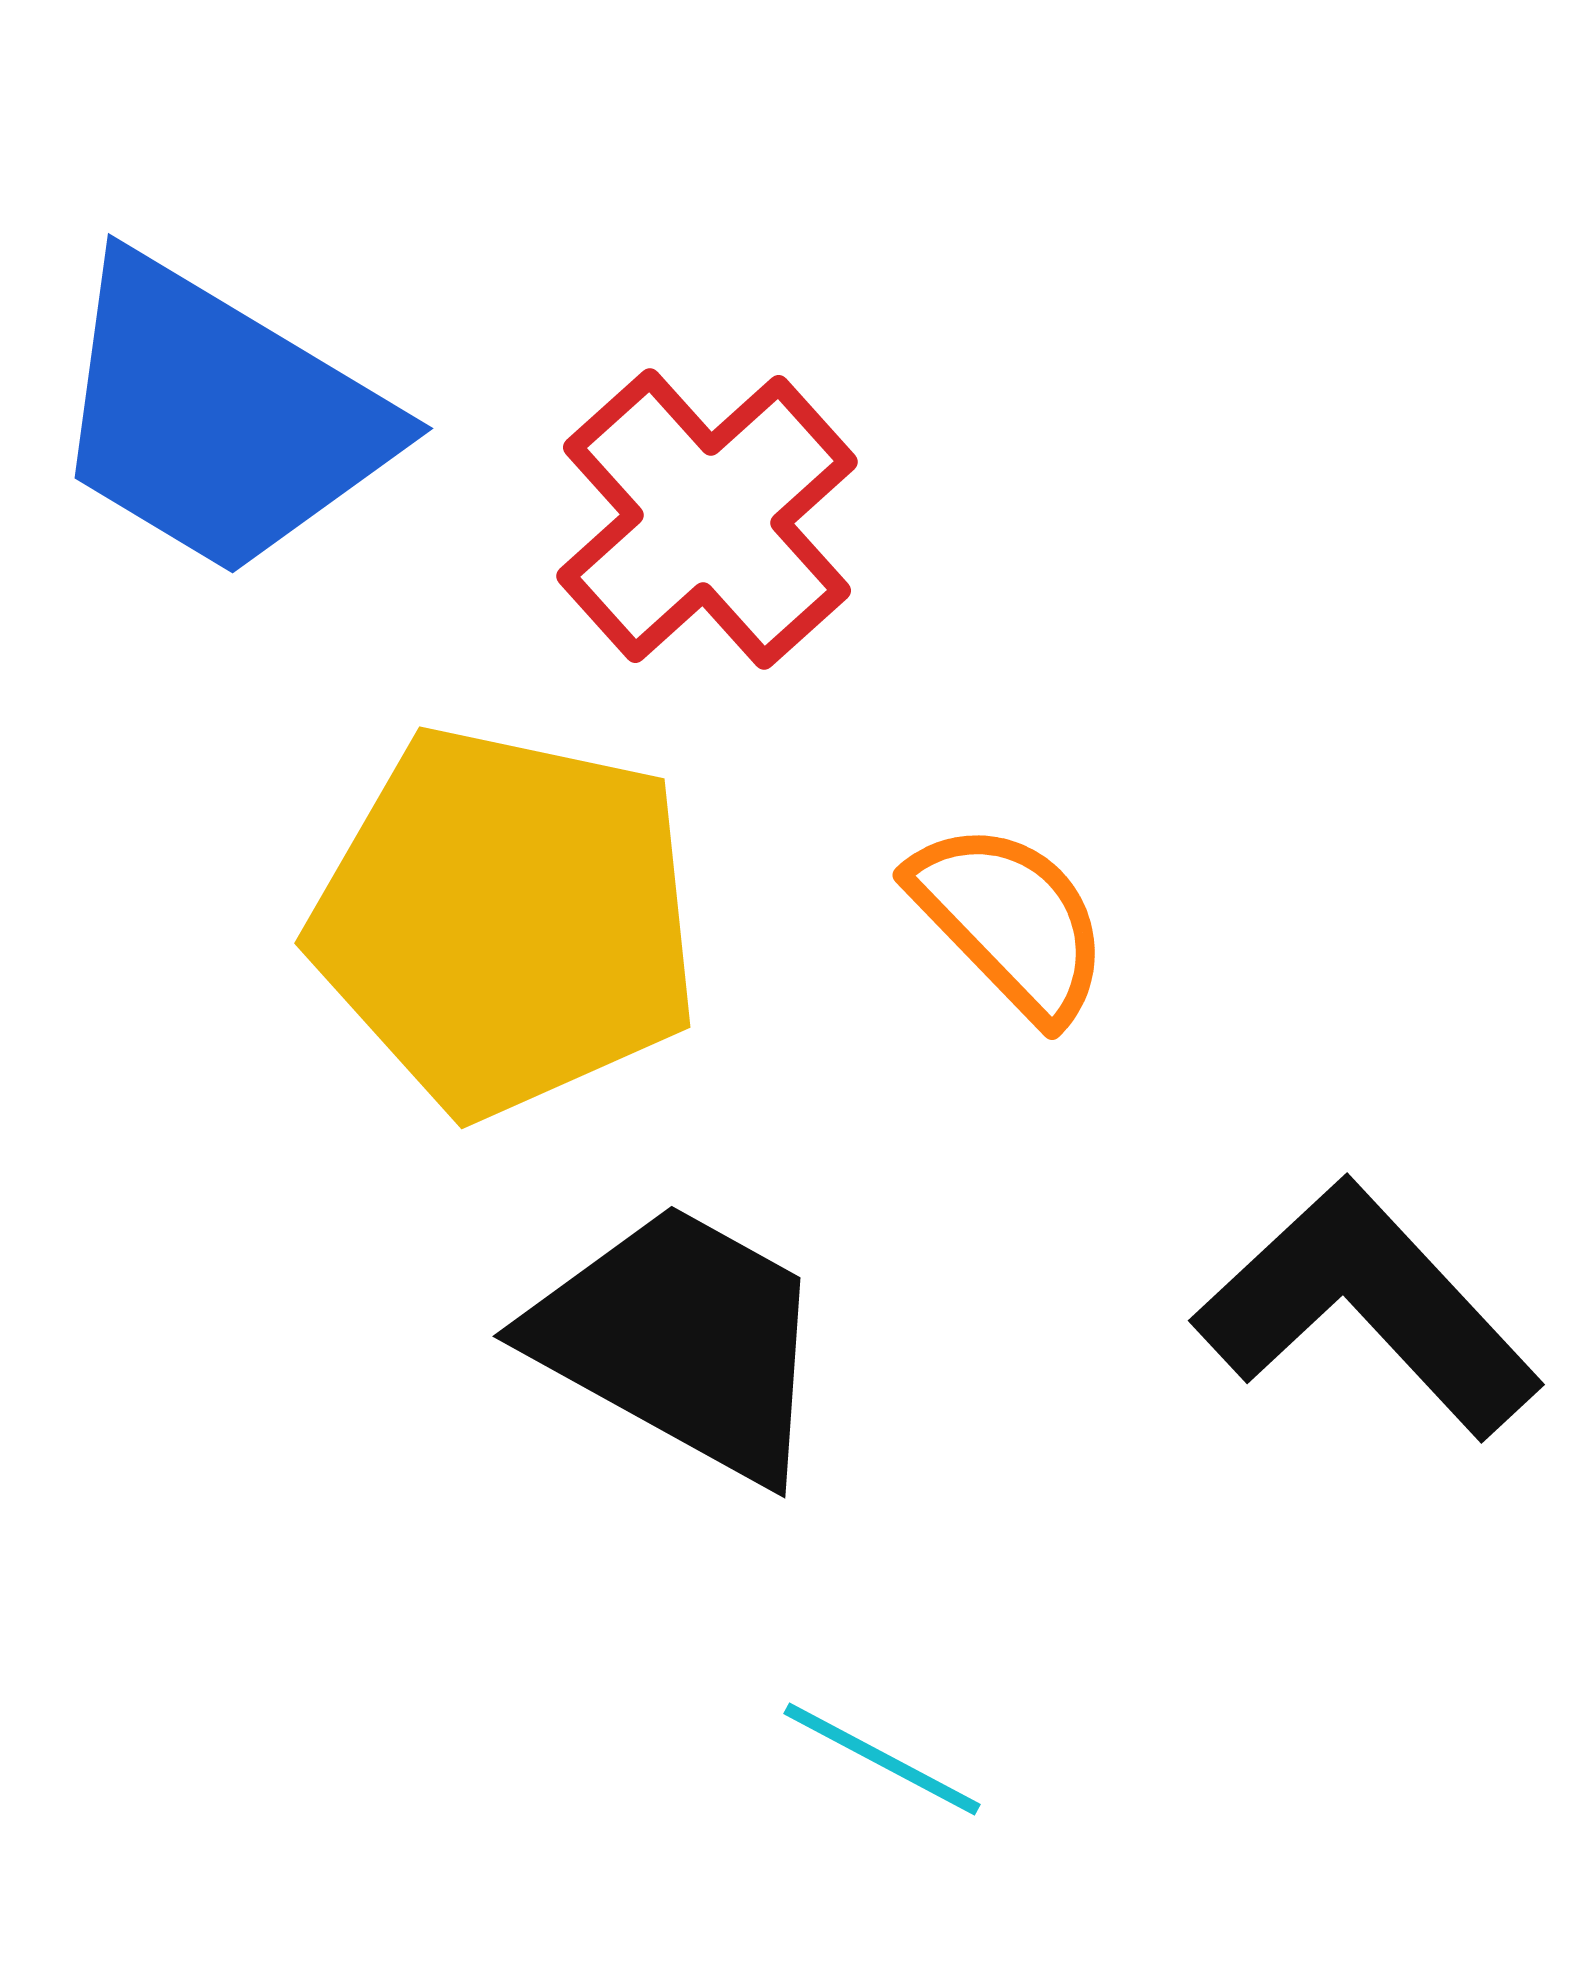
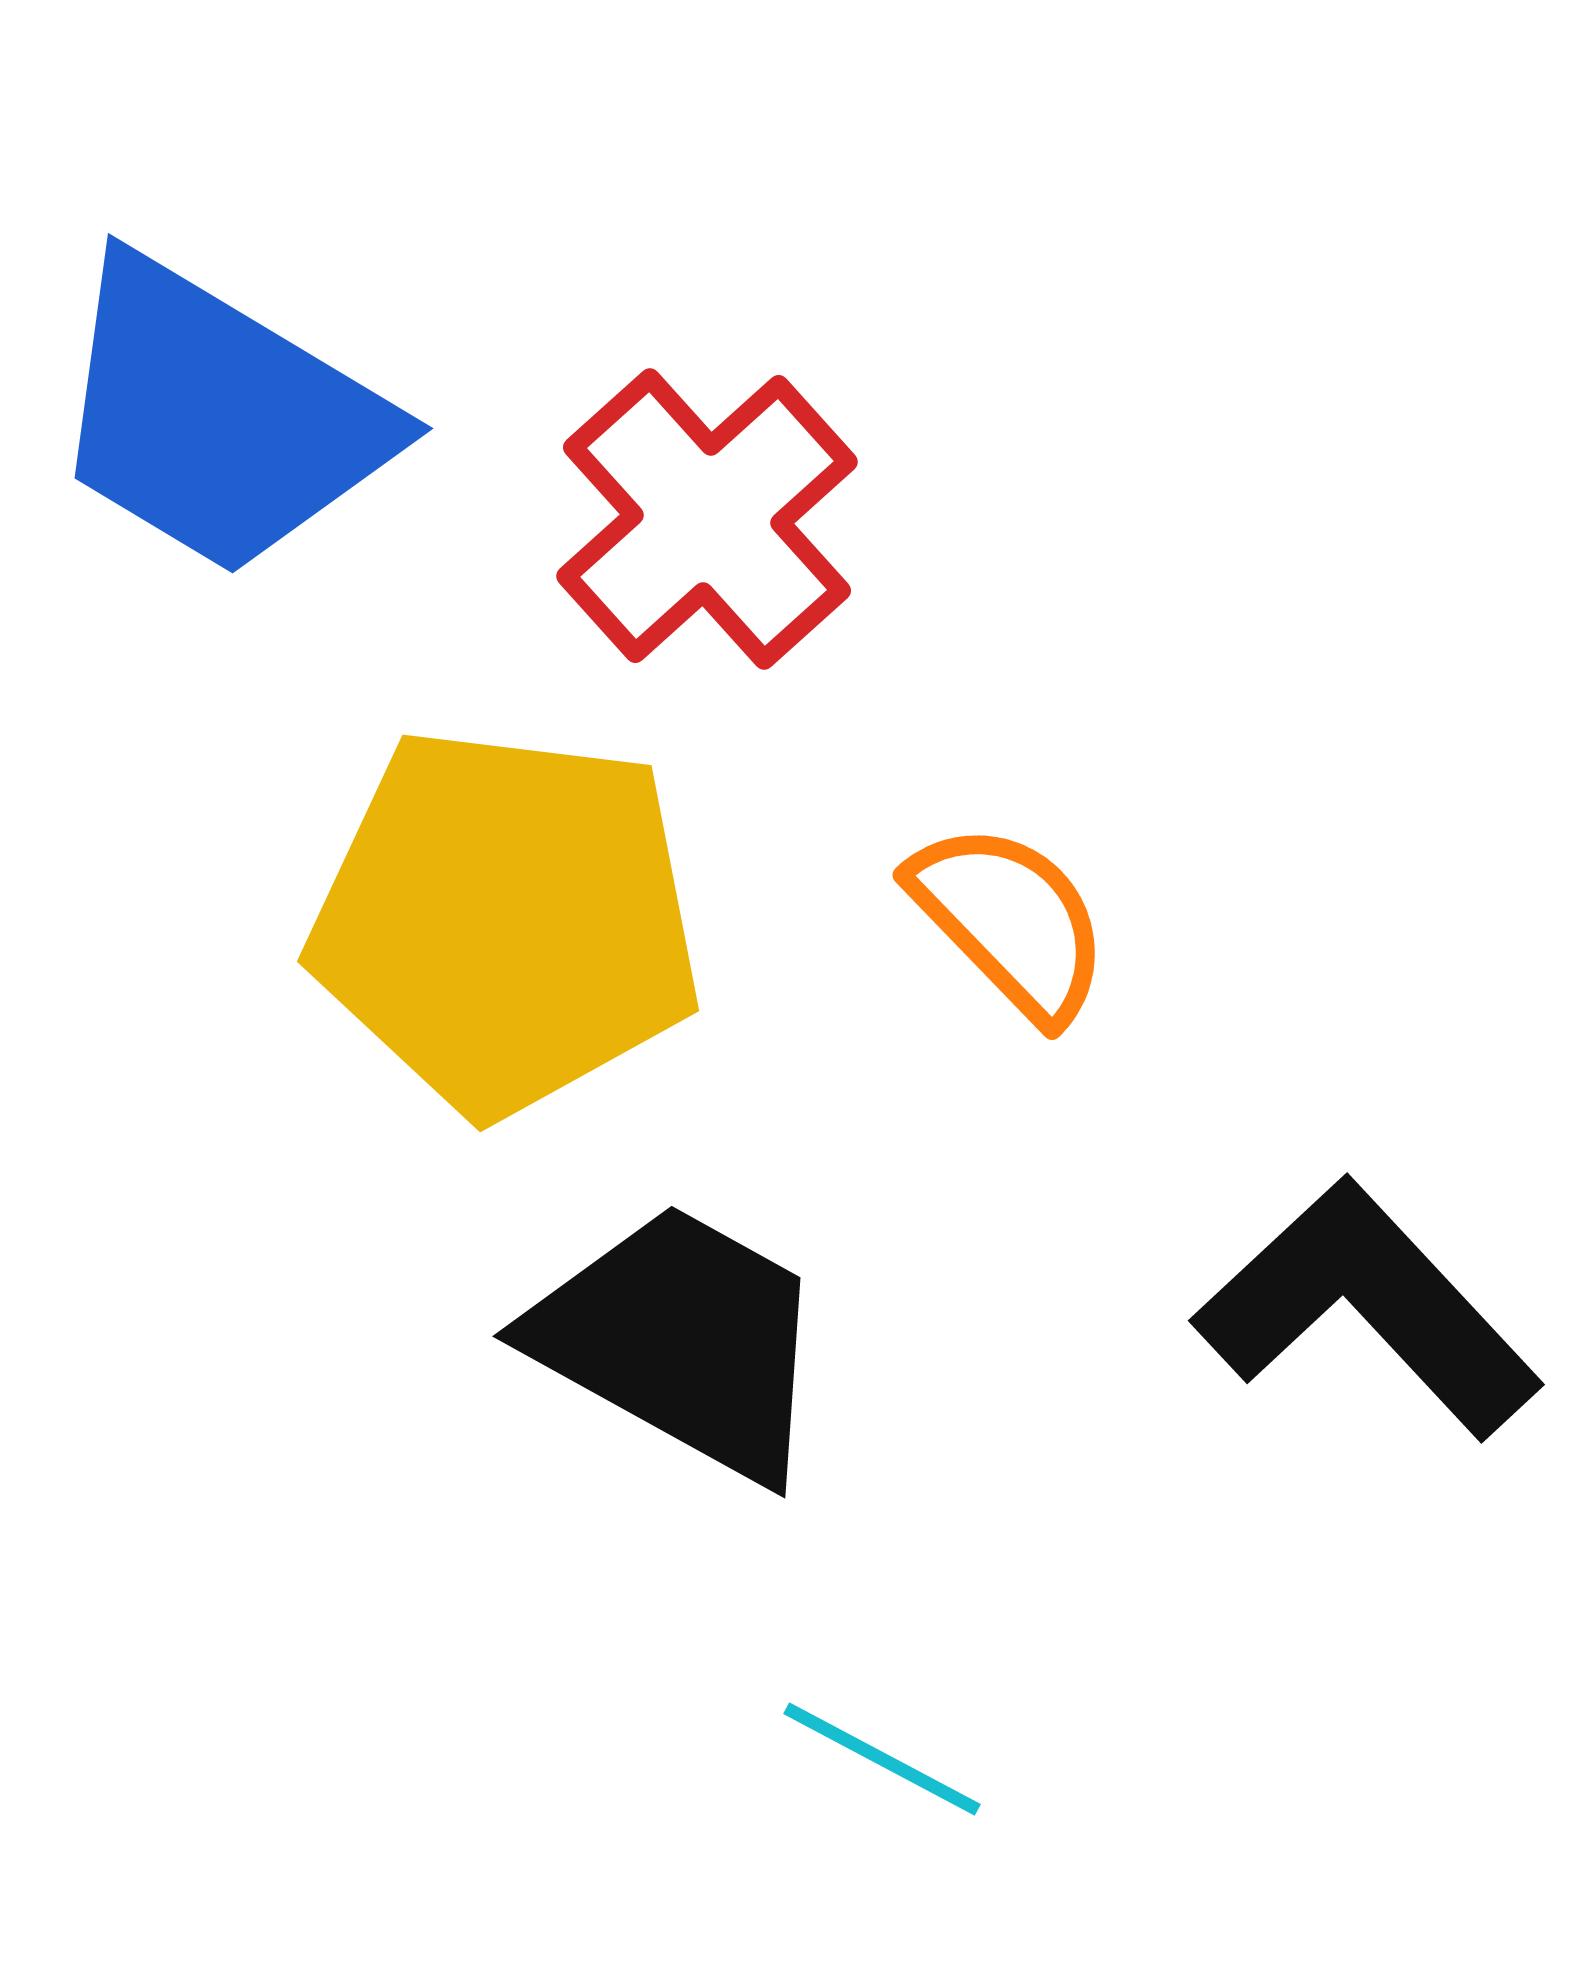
yellow pentagon: rotated 5 degrees counterclockwise
